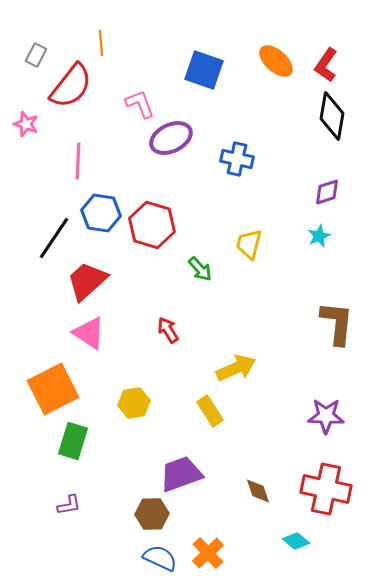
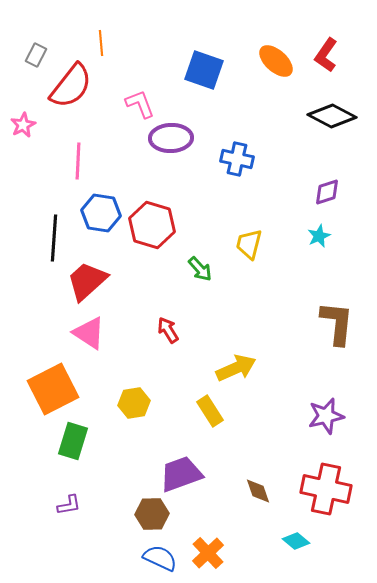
red L-shape: moved 10 px up
black diamond: rotated 72 degrees counterclockwise
pink star: moved 3 px left, 1 px down; rotated 25 degrees clockwise
purple ellipse: rotated 24 degrees clockwise
black line: rotated 30 degrees counterclockwise
purple star: rotated 15 degrees counterclockwise
